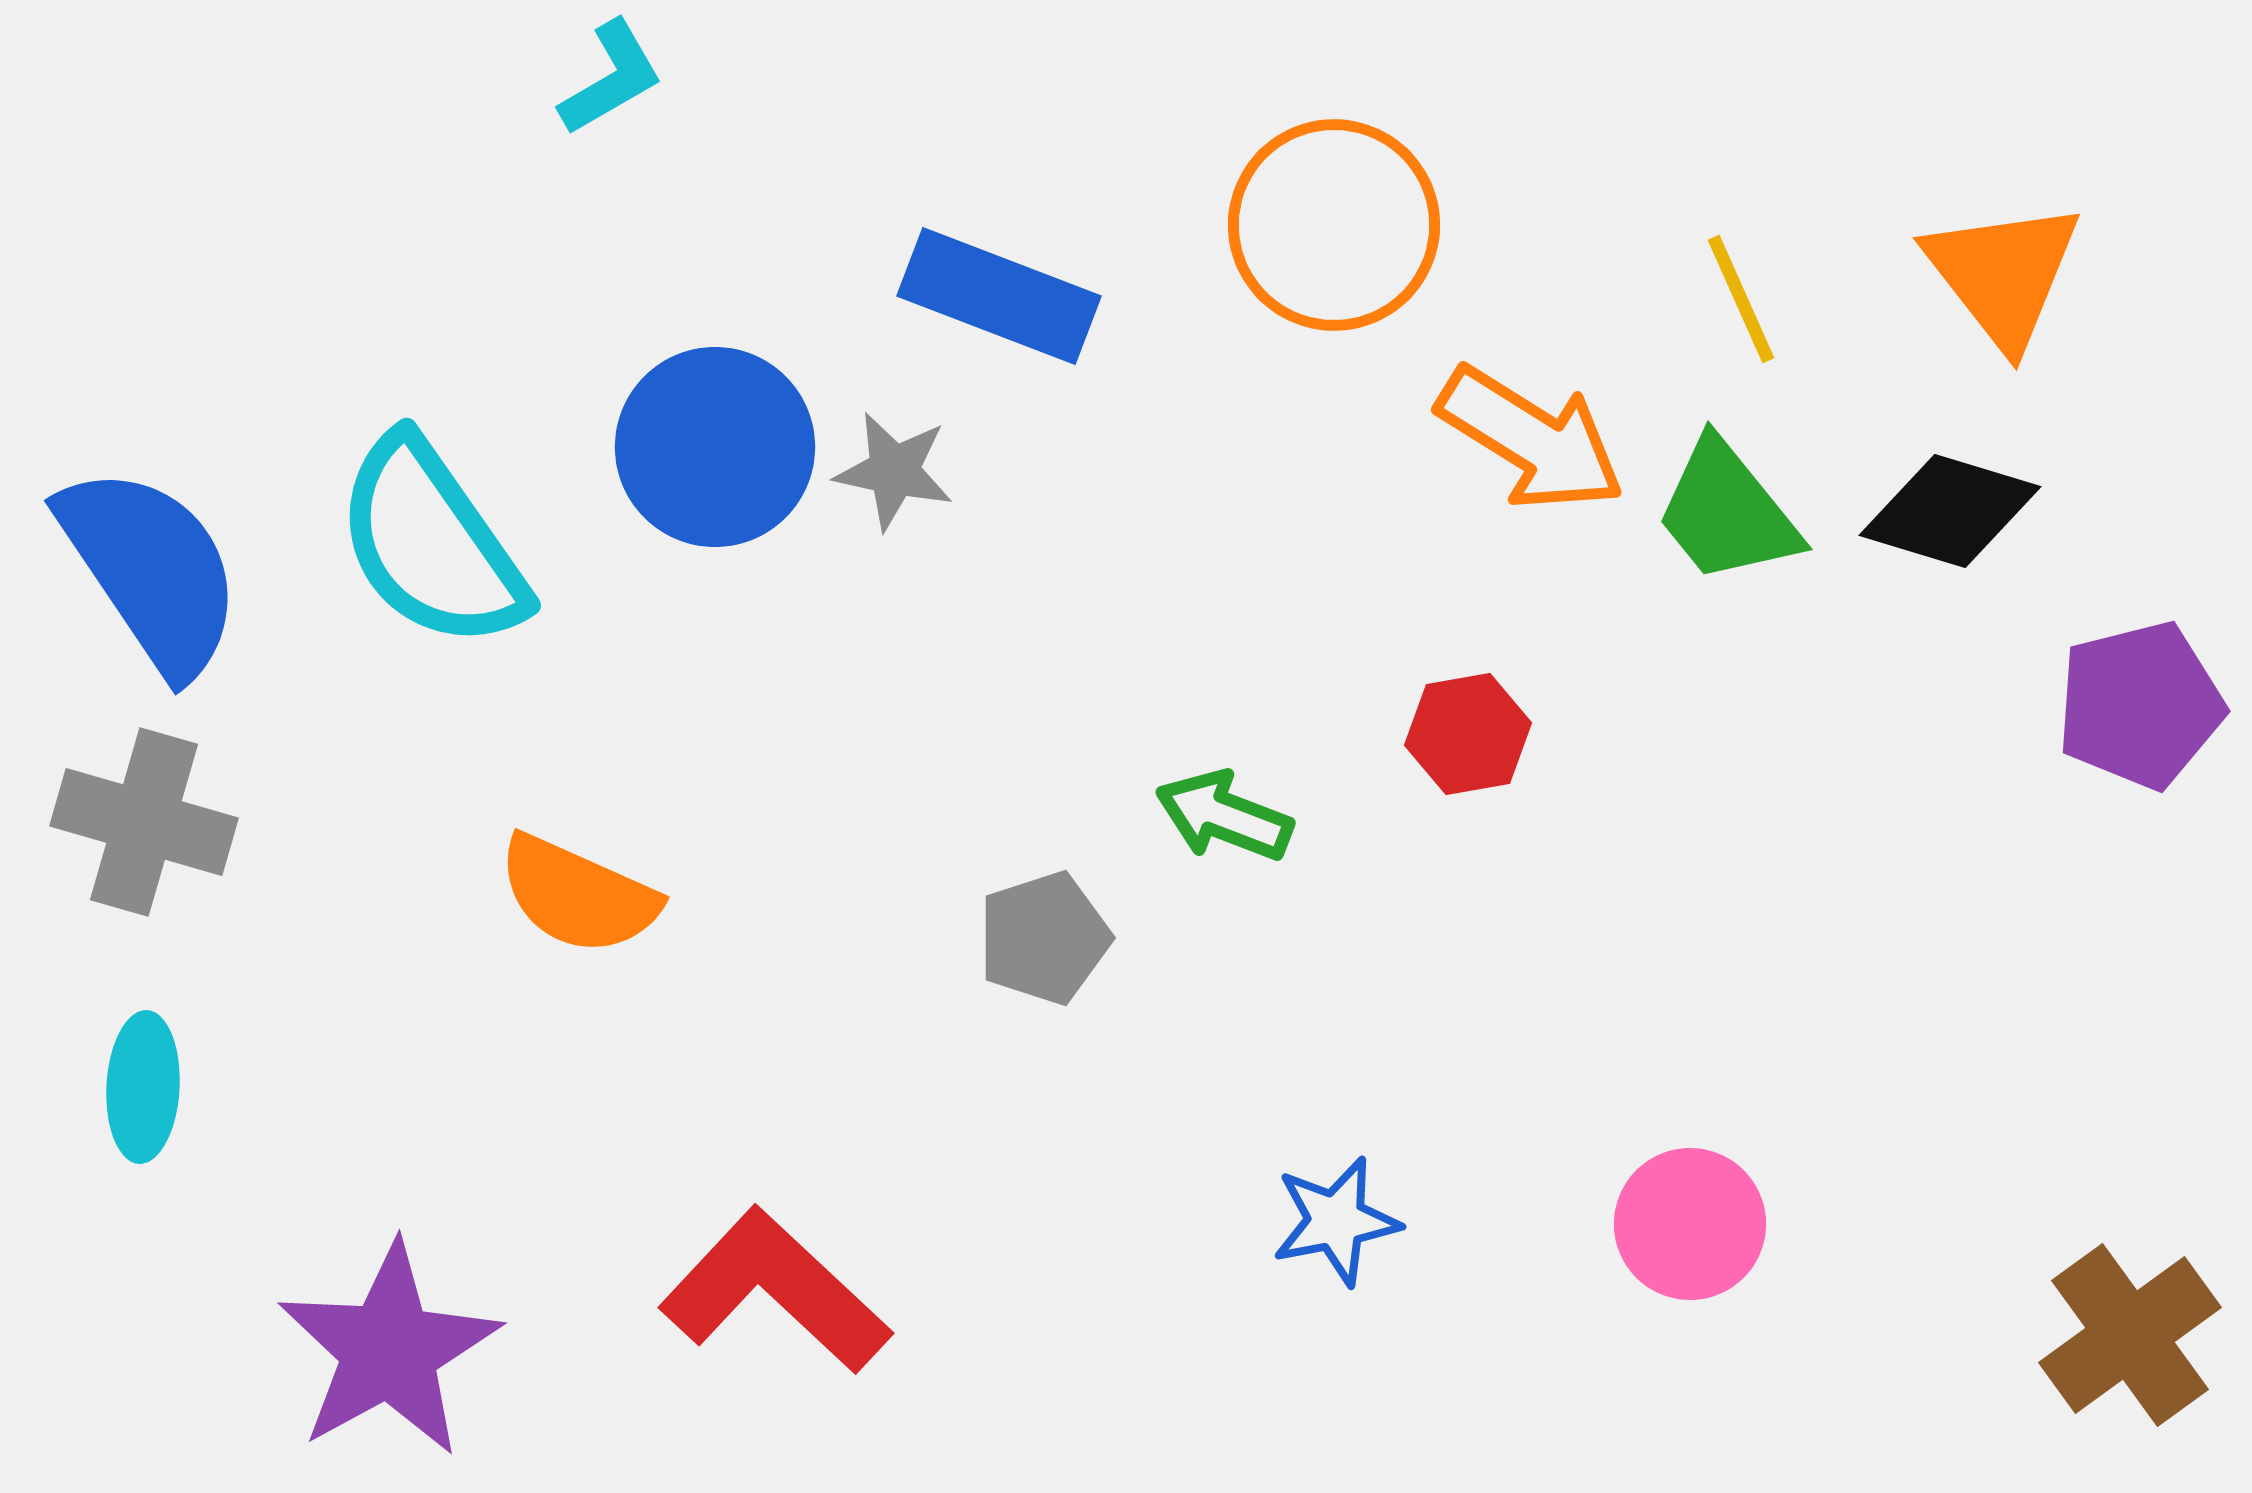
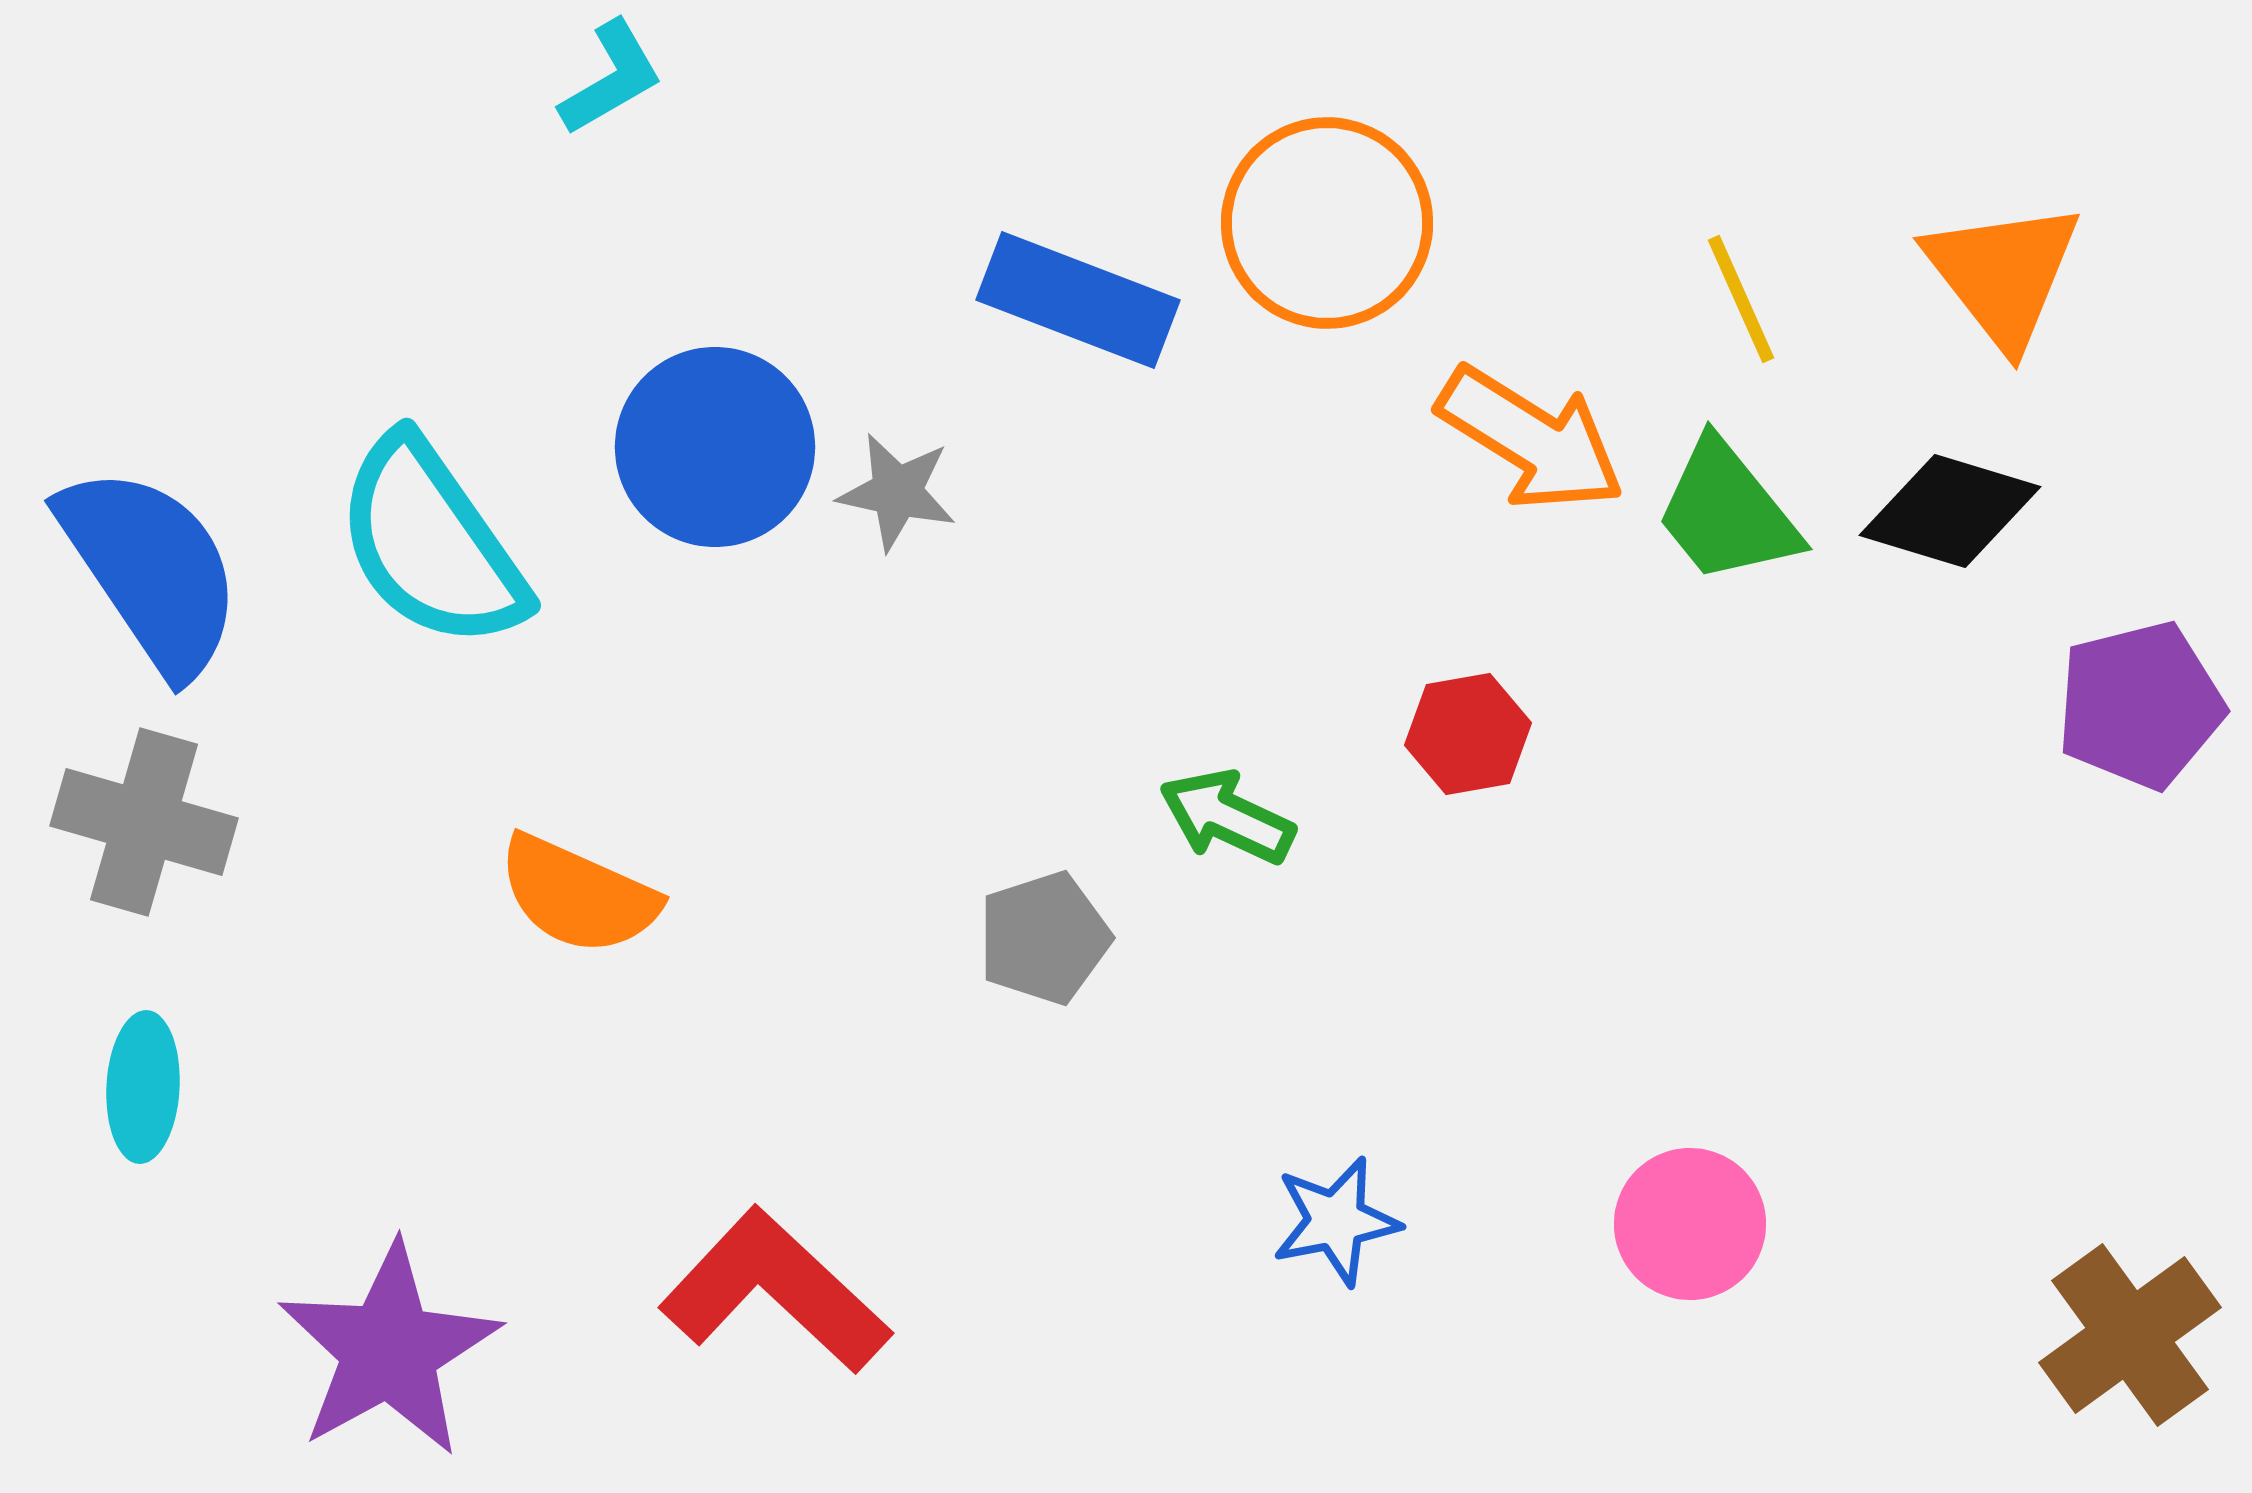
orange circle: moved 7 px left, 2 px up
blue rectangle: moved 79 px right, 4 px down
gray star: moved 3 px right, 21 px down
green arrow: moved 3 px right, 1 px down; rotated 4 degrees clockwise
